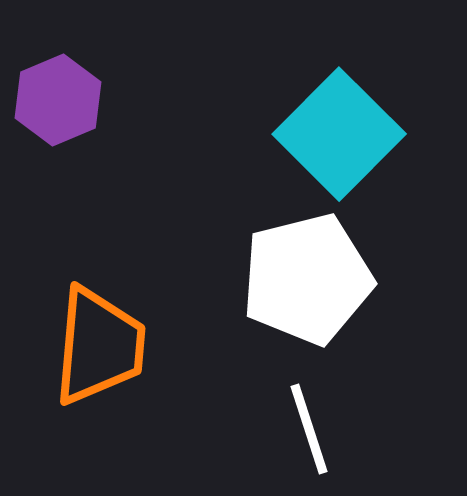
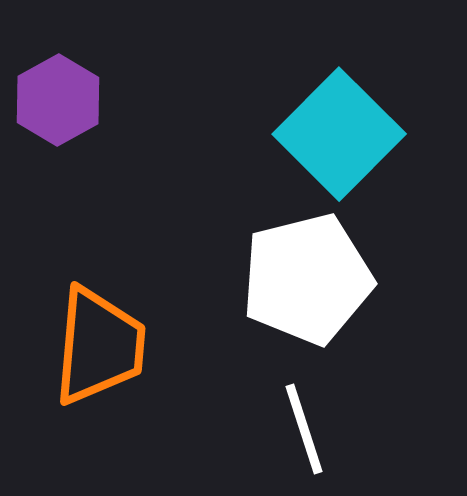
purple hexagon: rotated 6 degrees counterclockwise
white line: moved 5 px left
